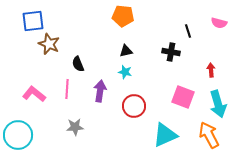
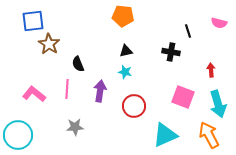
brown star: rotated 10 degrees clockwise
